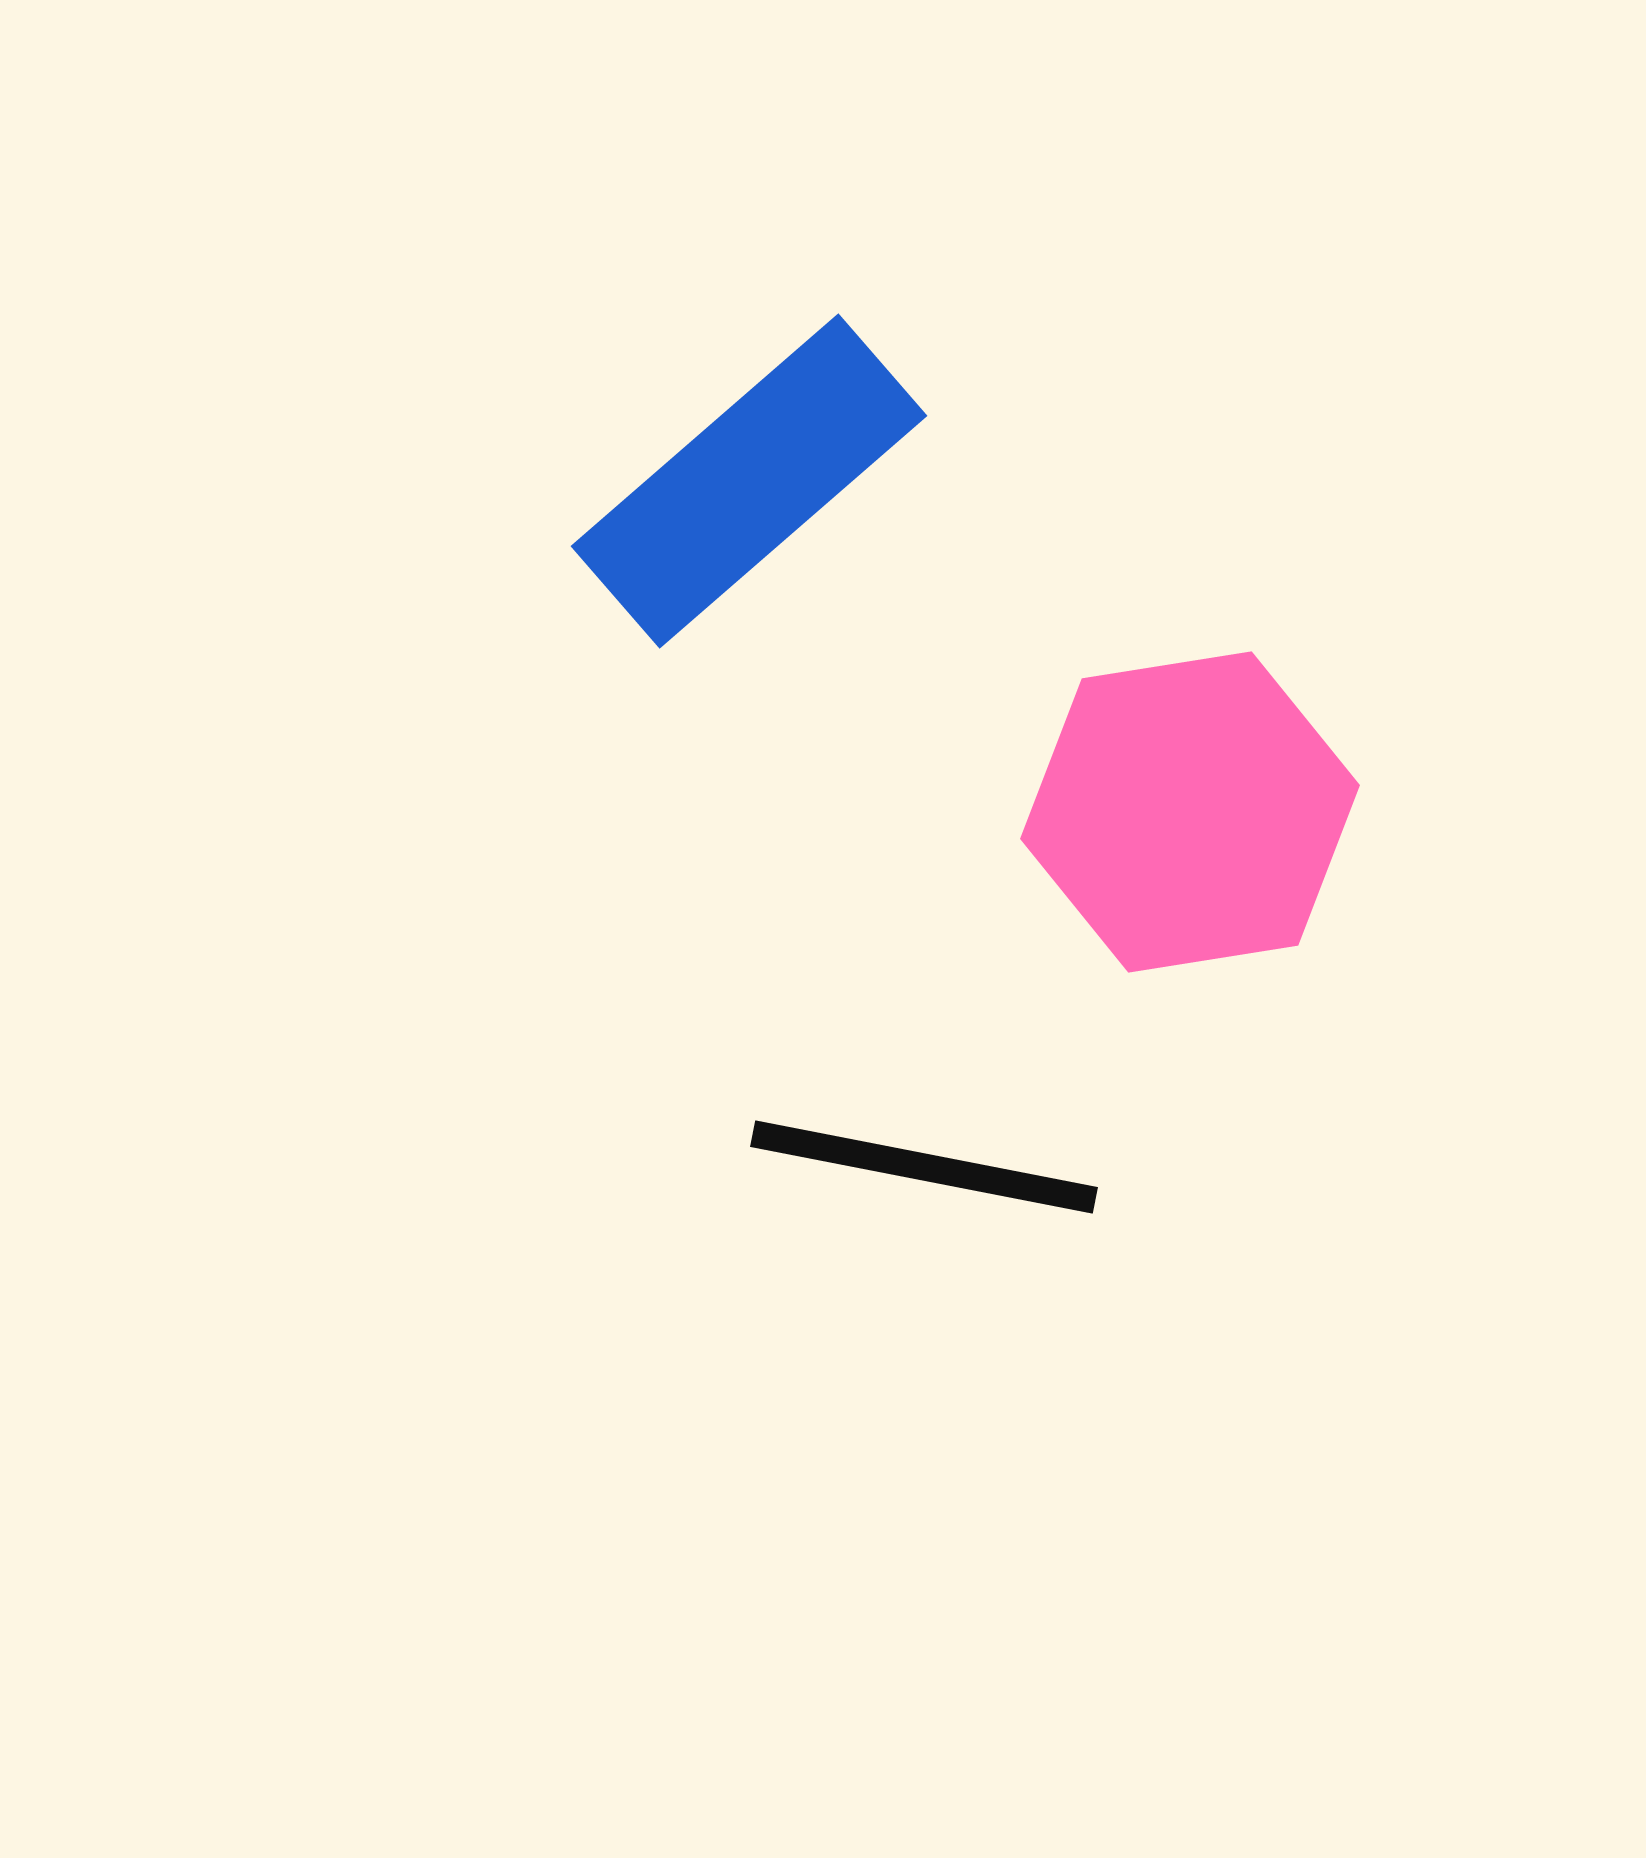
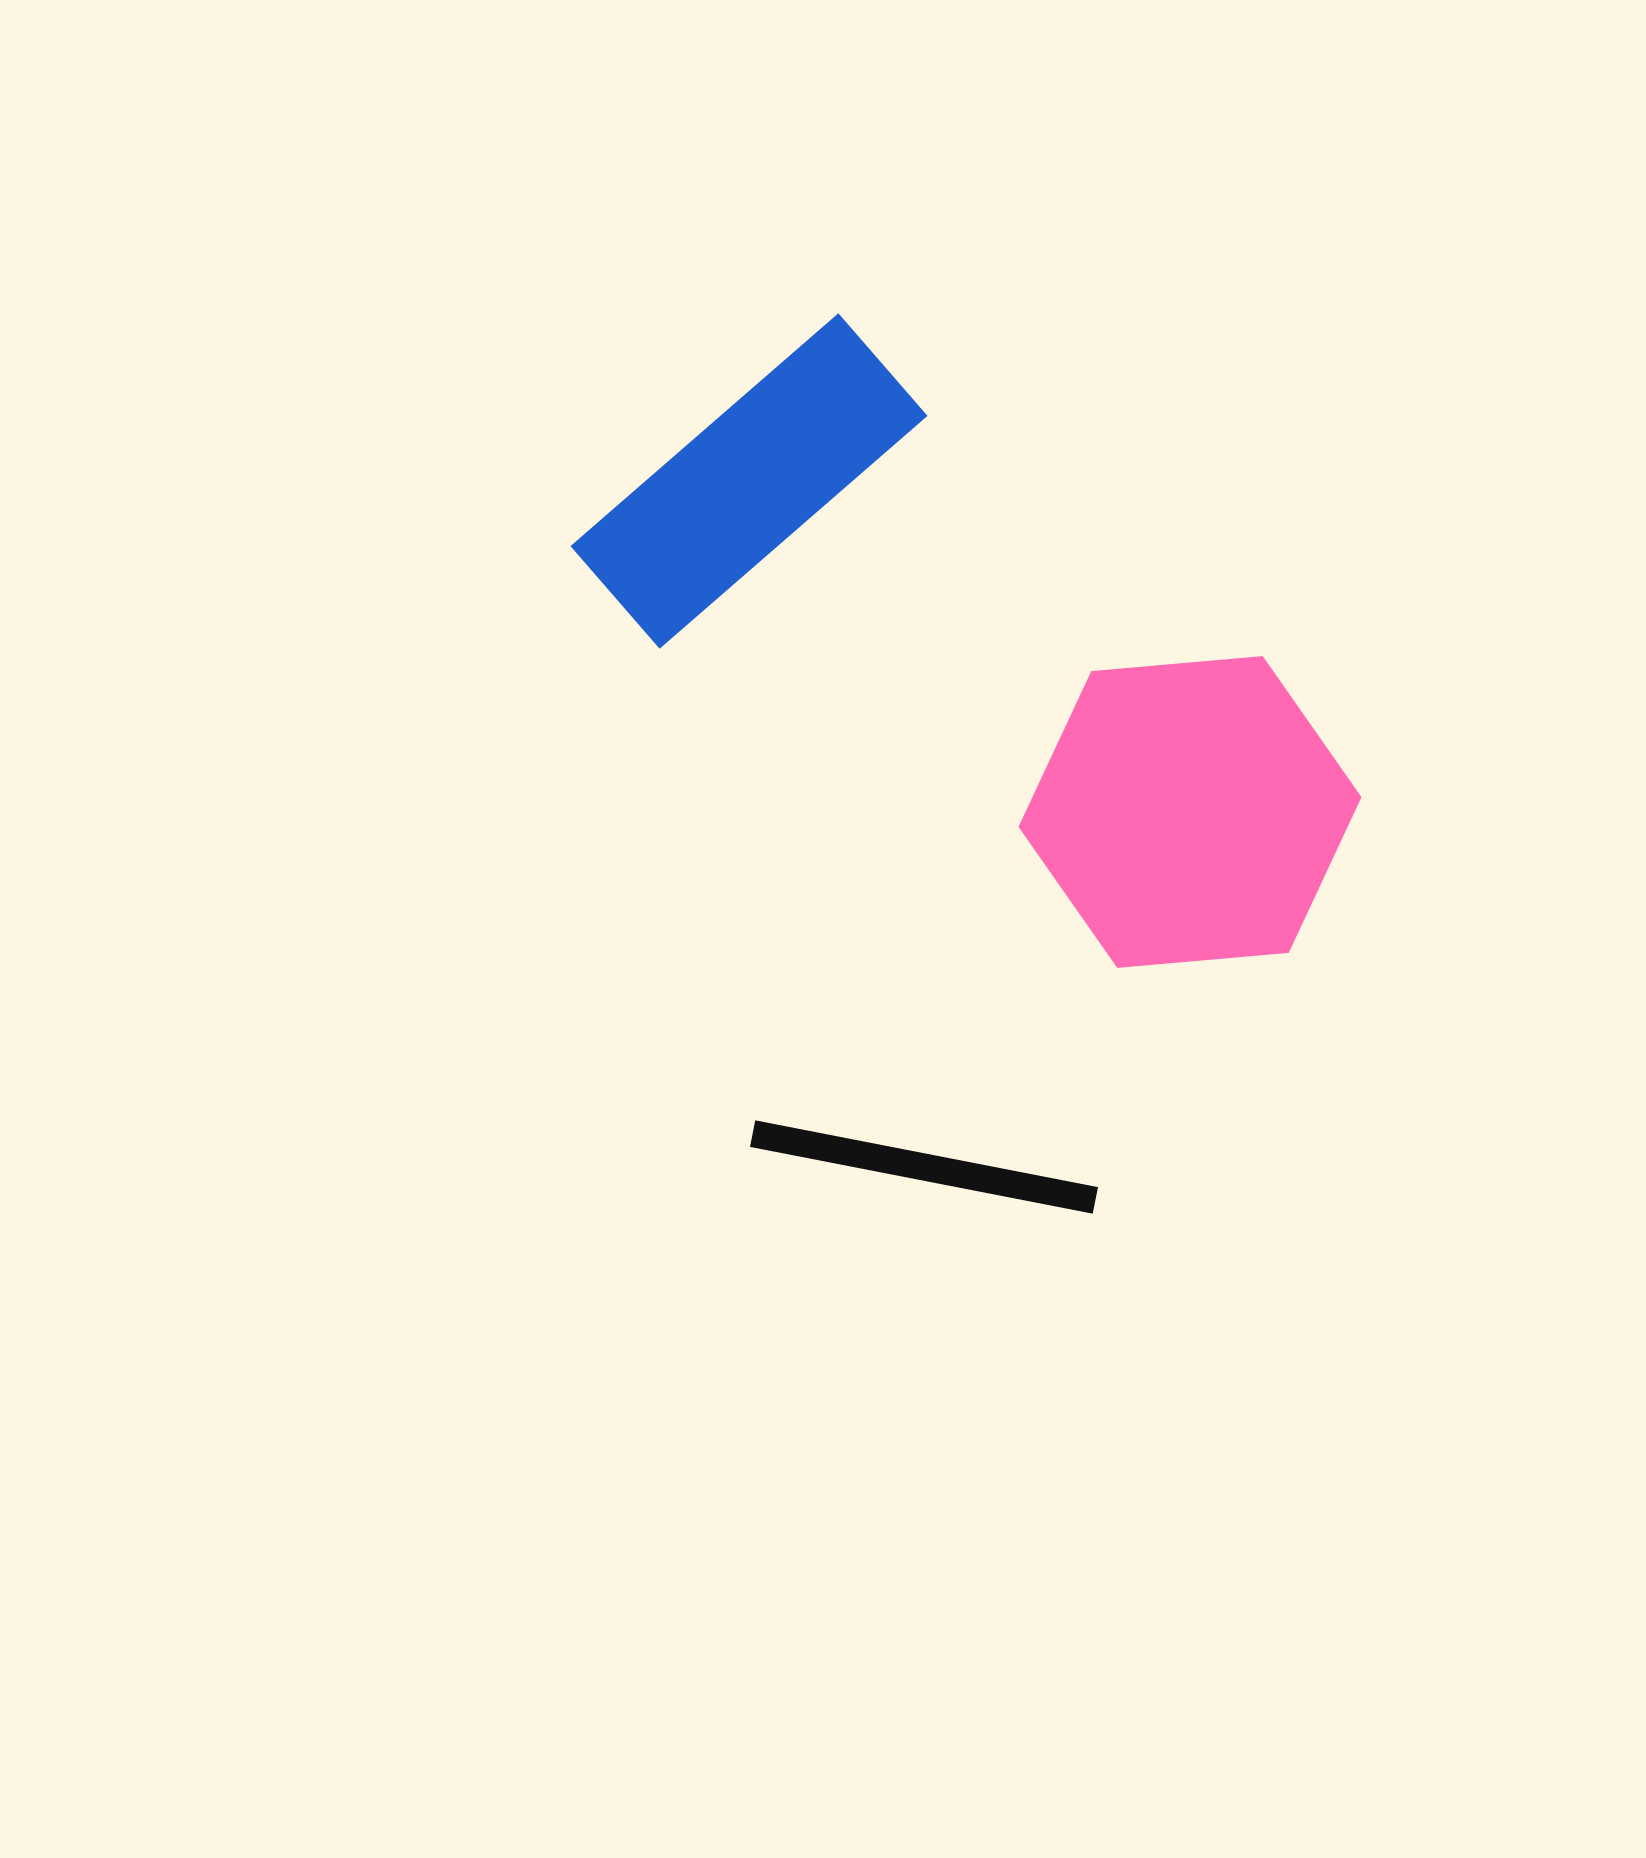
pink hexagon: rotated 4 degrees clockwise
